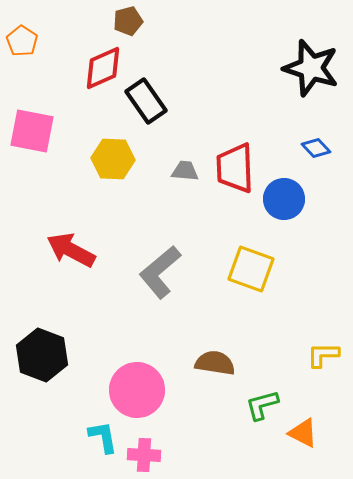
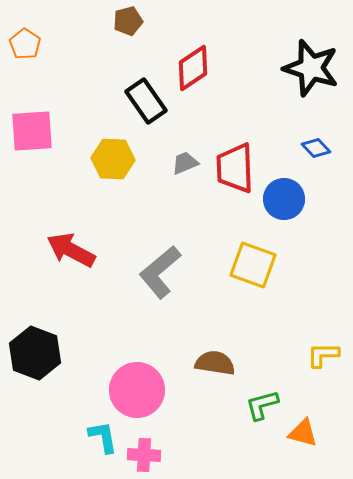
orange pentagon: moved 3 px right, 3 px down
red diamond: moved 90 px right; rotated 9 degrees counterclockwise
pink square: rotated 15 degrees counterclockwise
gray trapezoid: moved 8 px up; rotated 28 degrees counterclockwise
yellow square: moved 2 px right, 4 px up
black hexagon: moved 7 px left, 2 px up
orange triangle: rotated 12 degrees counterclockwise
